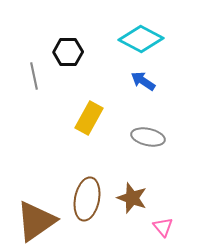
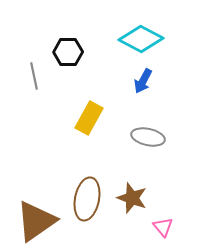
blue arrow: rotated 95 degrees counterclockwise
